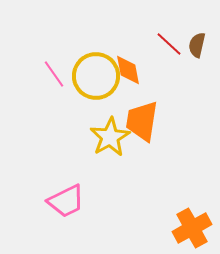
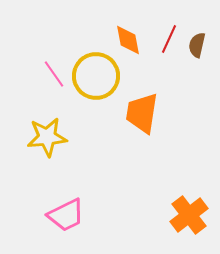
red line: moved 5 px up; rotated 72 degrees clockwise
orange diamond: moved 30 px up
orange trapezoid: moved 8 px up
yellow star: moved 63 px left; rotated 24 degrees clockwise
pink trapezoid: moved 14 px down
orange cross: moved 3 px left, 13 px up; rotated 9 degrees counterclockwise
